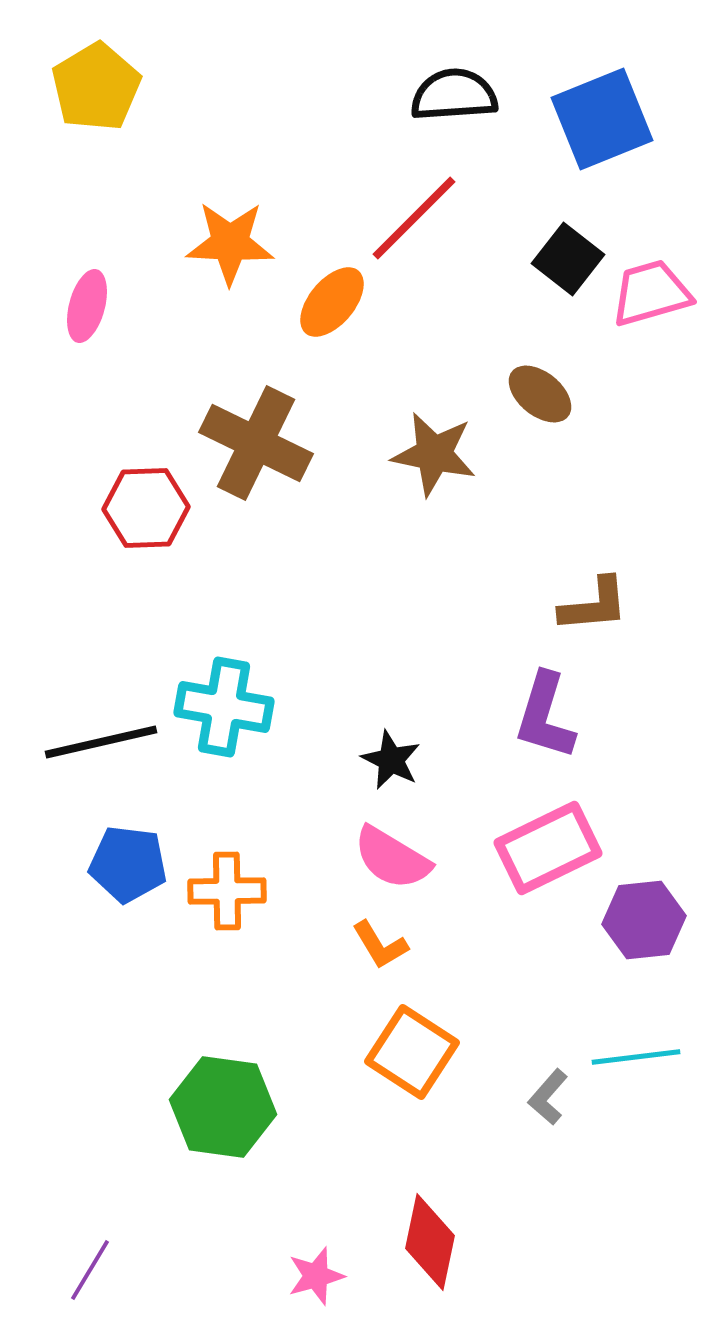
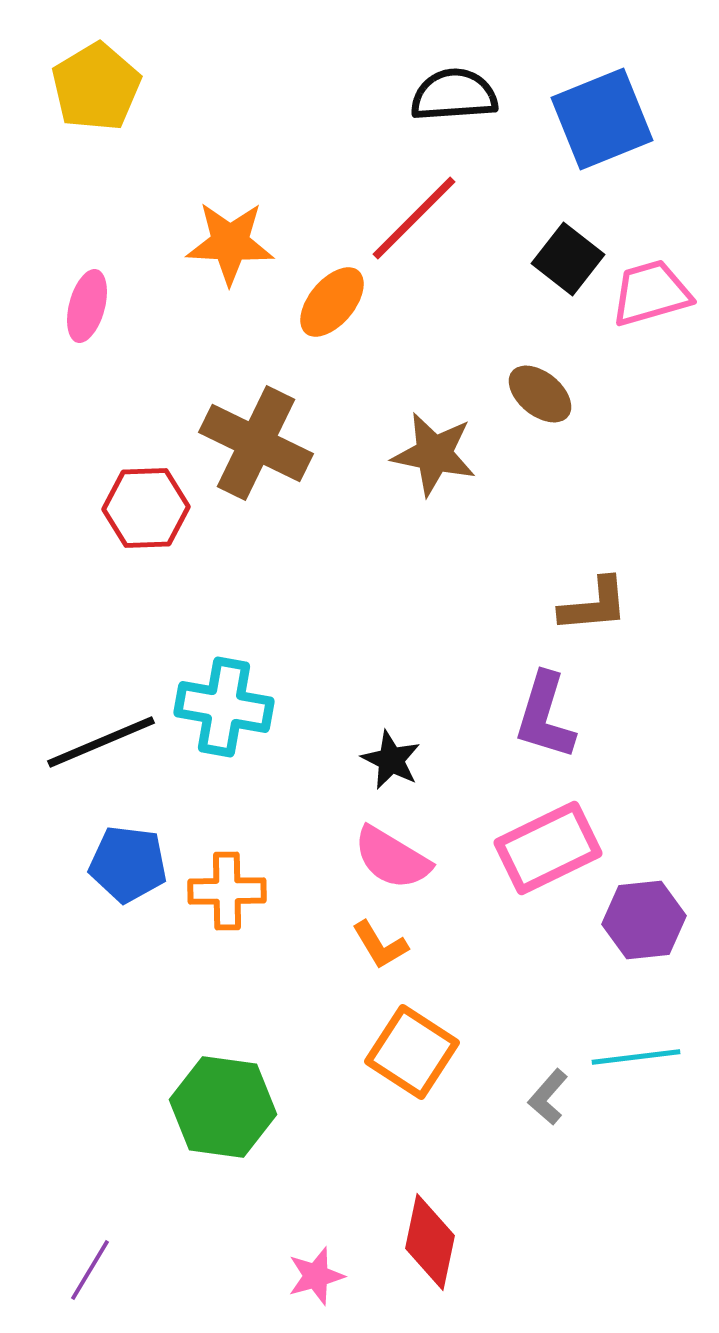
black line: rotated 10 degrees counterclockwise
